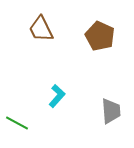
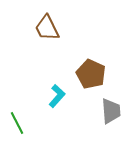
brown trapezoid: moved 6 px right, 1 px up
brown pentagon: moved 9 px left, 38 px down
green line: rotated 35 degrees clockwise
